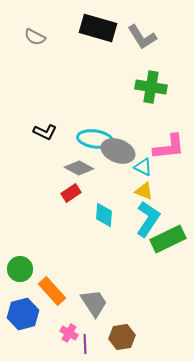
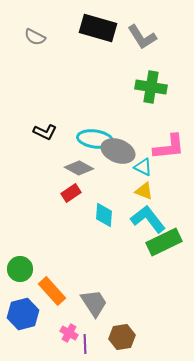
cyan L-shape: rotated 72 degrees counterclockwise
green rectangle: moved 4 px left, 3 px down
